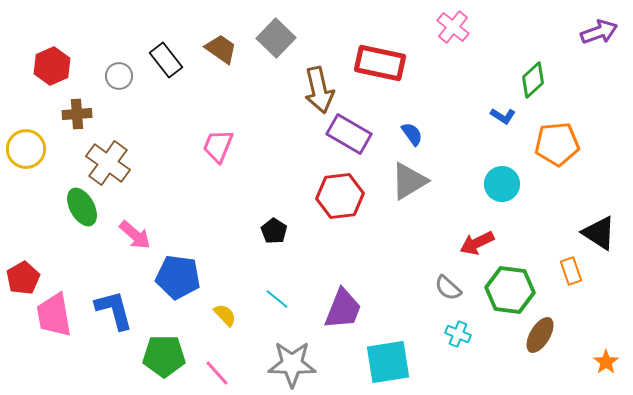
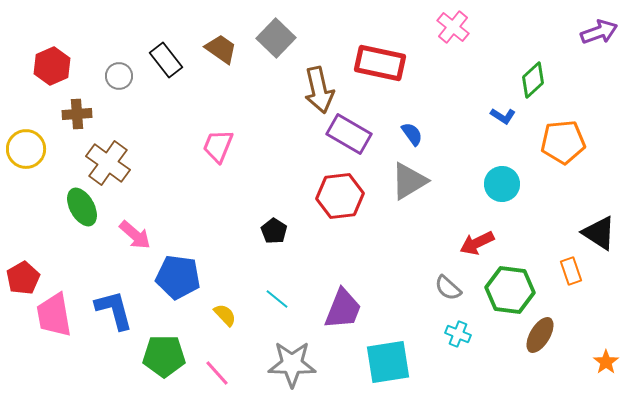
orange pentagon at (557, 144): moved 6 px right, 2 px up
